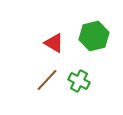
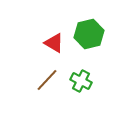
green hexagon: moved 5 px left, 2 px up
green cross: moved 2 px right
